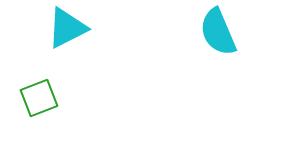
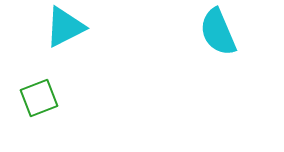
cyan triangle: moved 2 px left, 1 px up
